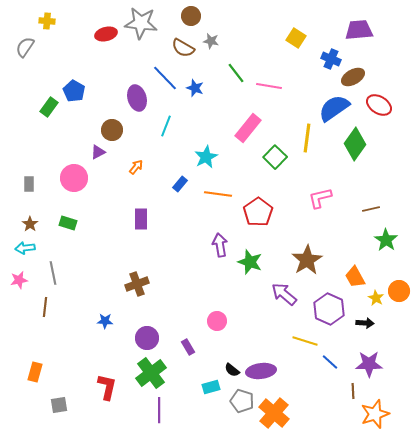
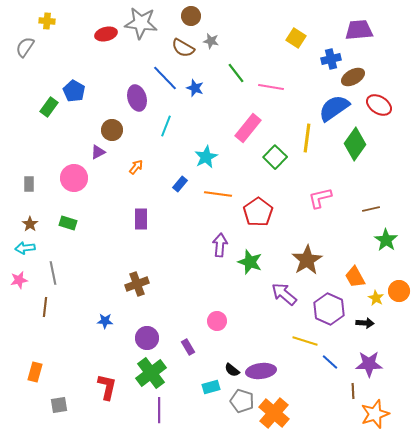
blue cross at (331, 59): rotated 36 degrees counterclockwise
pink line at (269, 86): moved 2 px right, 1 px down
purple arrow at (220, 245): rotated 15 degrees clockwise
